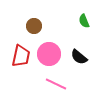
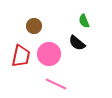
black semicircle: moved 2 px left, 14 px up
